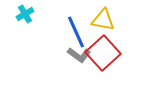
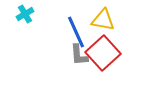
gray L-shape: rotated 50 degrees clockwise
